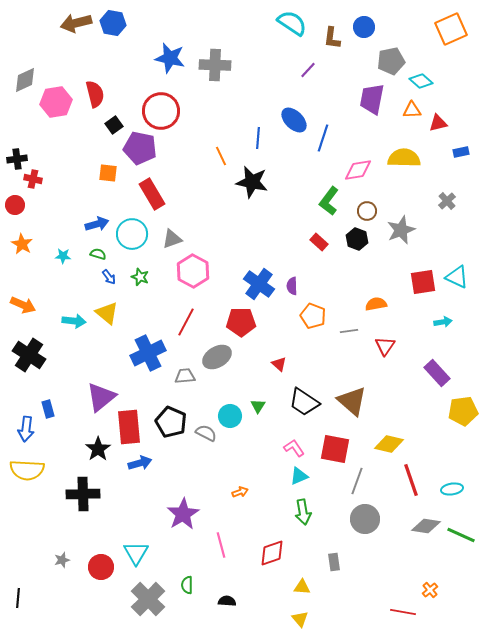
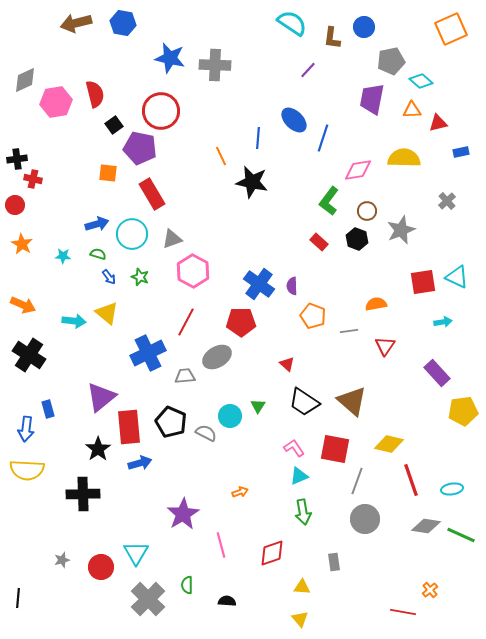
blue hexagon at (113, 23): moved 10 px right
red triangle at (279, 364): moved 8 px right
